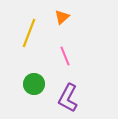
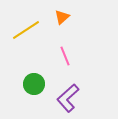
yellow line: moved 3 px left, 3 px up; rotated 36 degrees clockwise
purple L-shape: rotated 20 degrees clockwise
